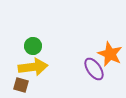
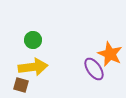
green circle: moved 6 px up
